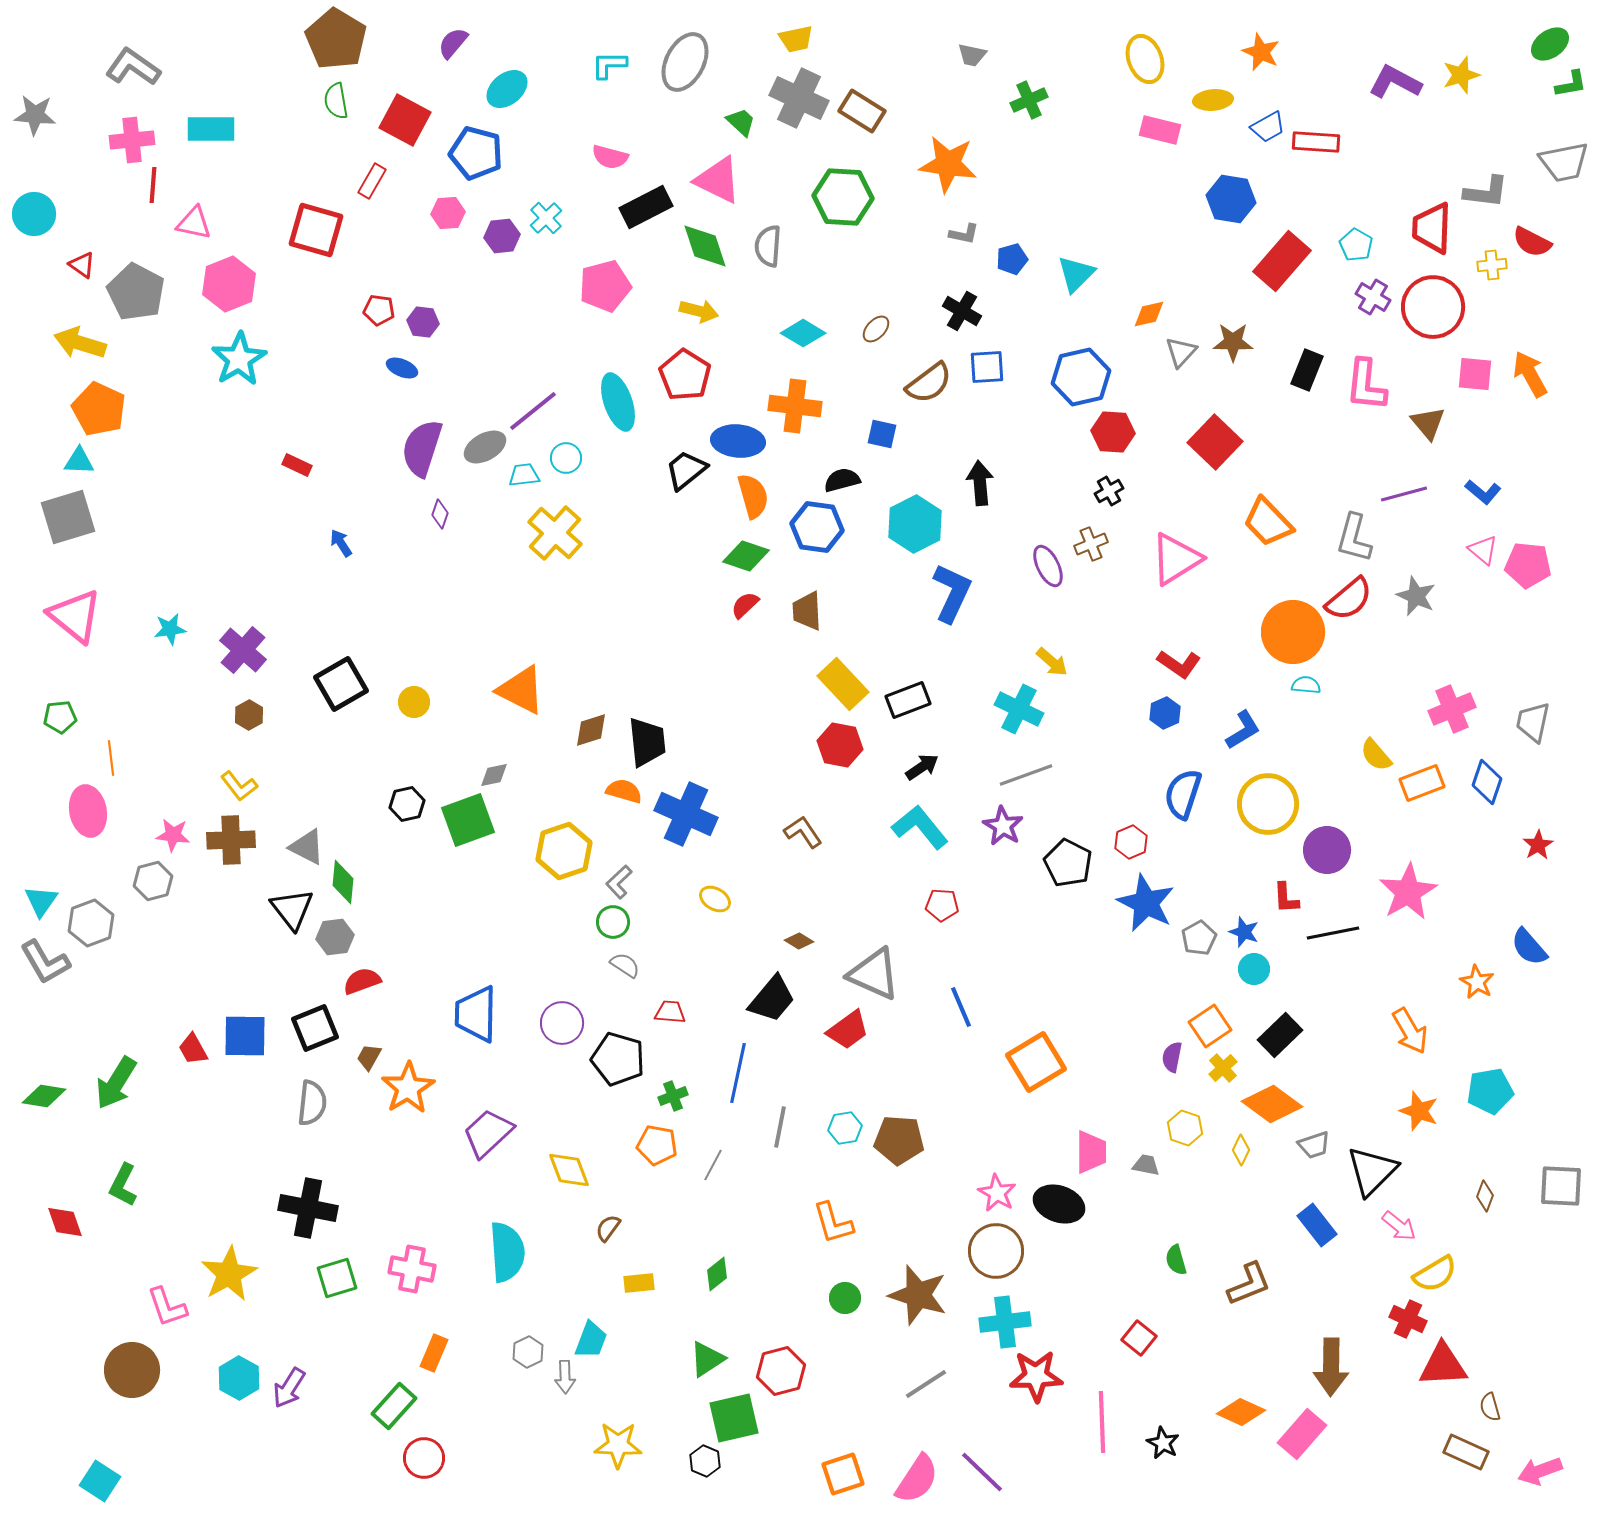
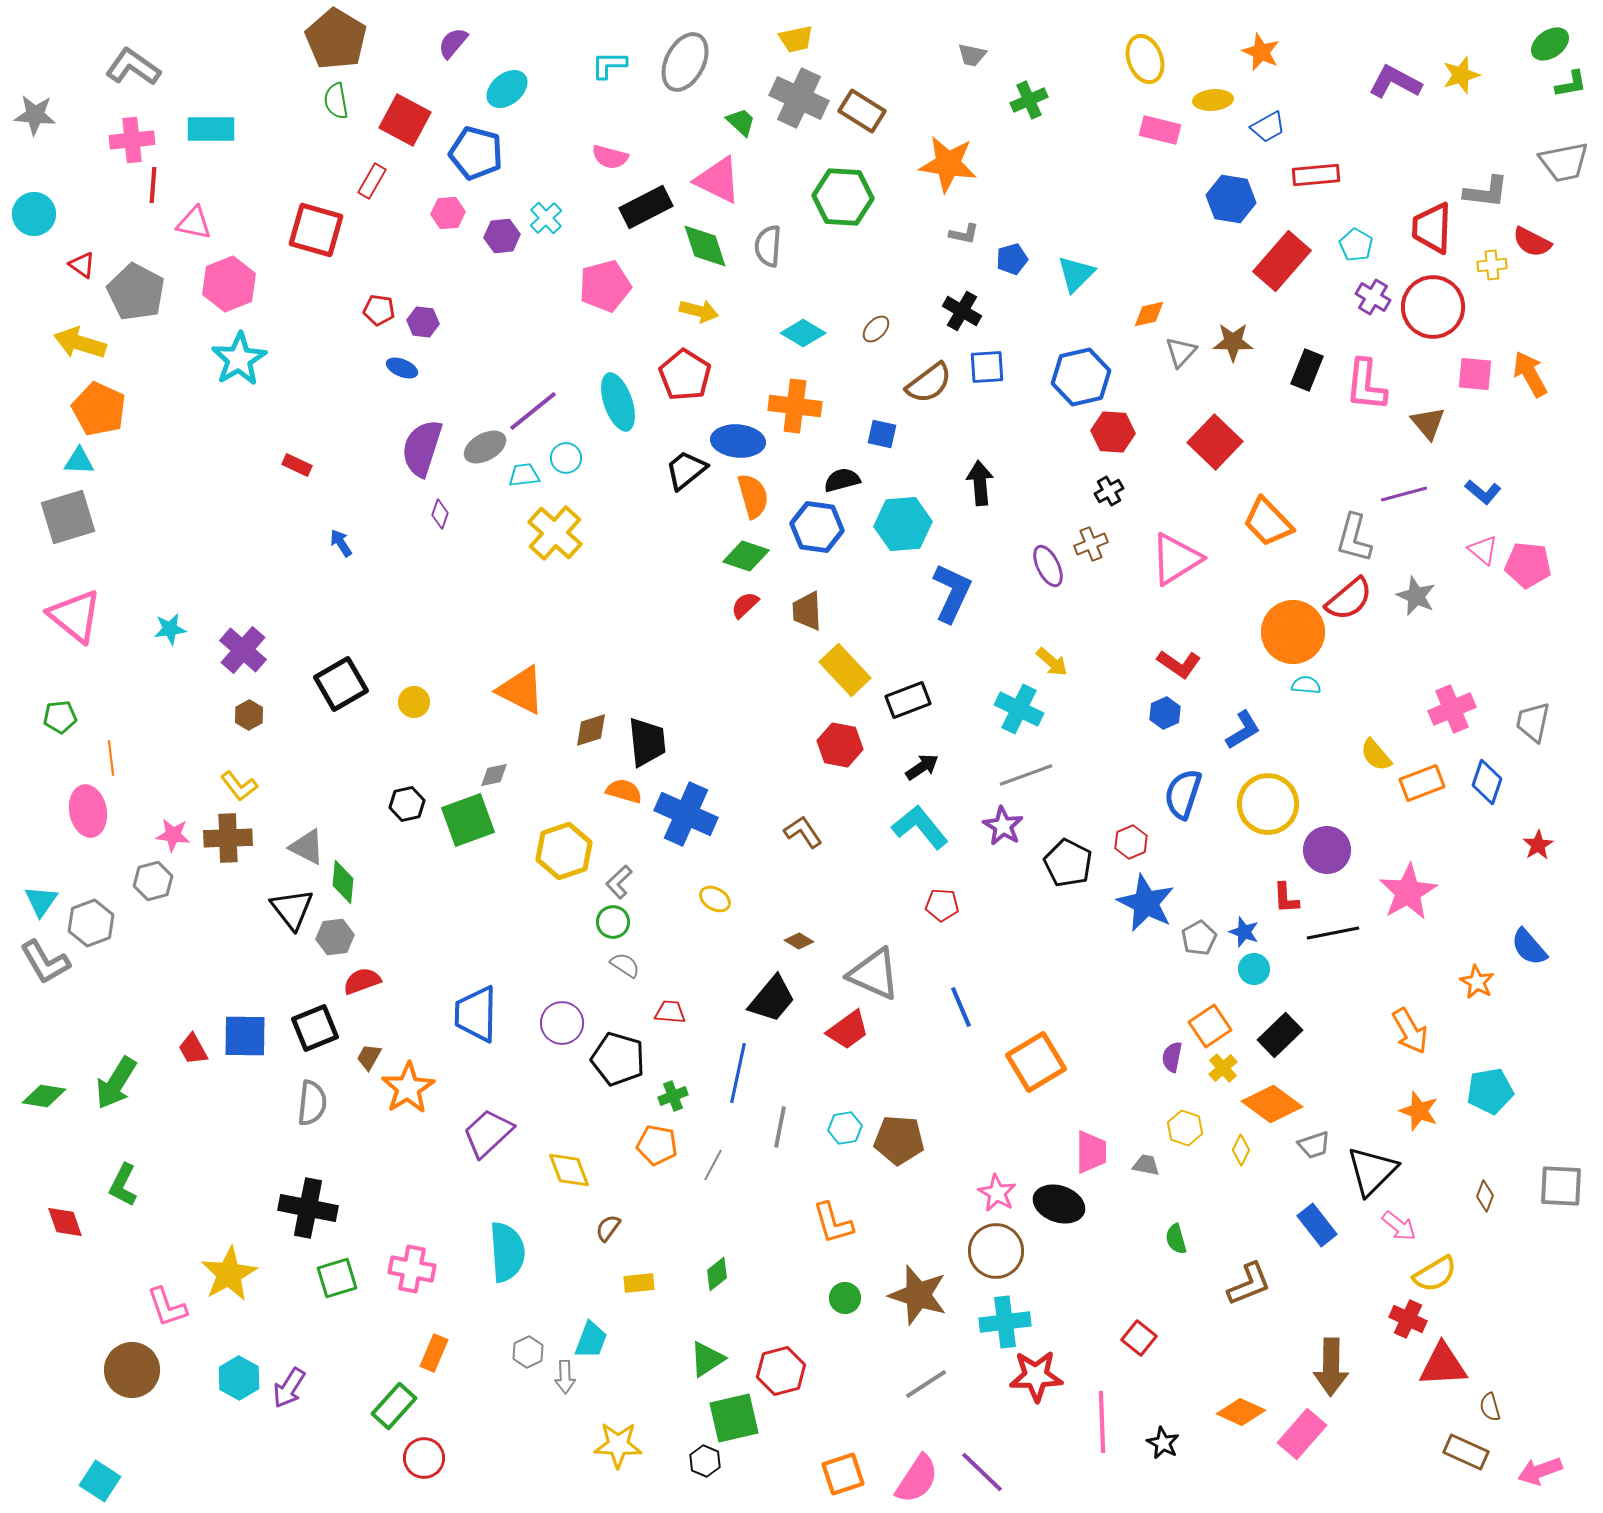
red rectangle at (1316, 142): moved 33 px down; rotated 9 degrees counterclockwise
cyan hexagon at (915, 524): moved 12 px left; rotated 22 degrees clockwise
yellow rectangle at (843, 684): moved 2 px right, 14 px up
brown cross at (231, 840): moved 3 px left, 2 px up
green semicircle at (1176, 1260): moved 21 px up
